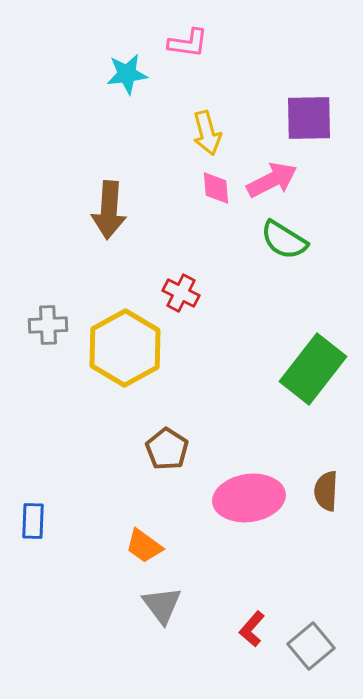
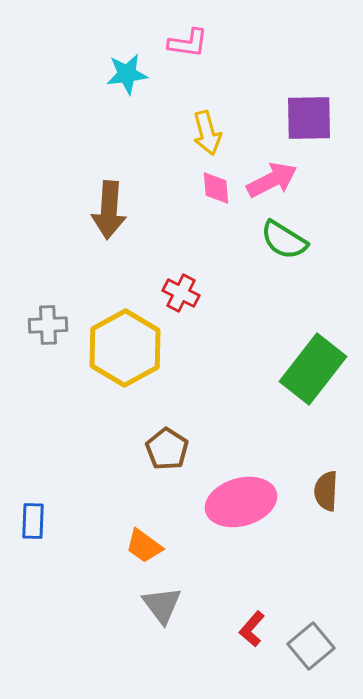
pink ellipse: moved 8 px left, 4 px down; rotated 8 degrees counterclockwise
